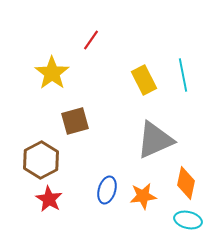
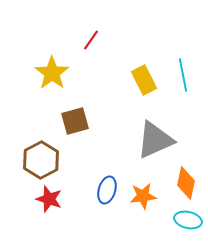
red star: rotated 12 degrees counterclockwise
